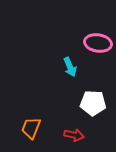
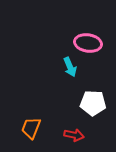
pink ellipse: moved 10 px left
